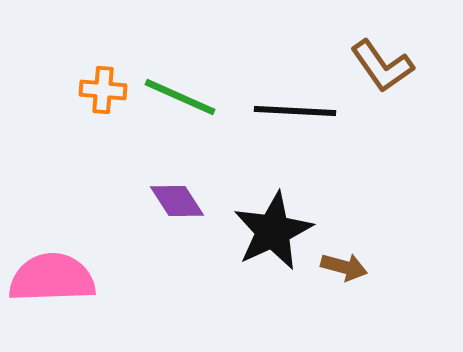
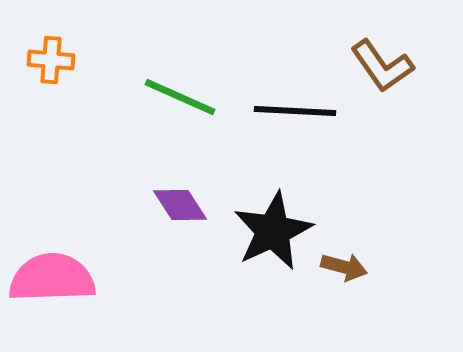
orange cross: moved 52 px left, 30 px up
purple diamond: moved 3 px right, 4 px down
